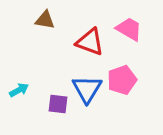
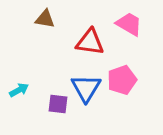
brown triangle: moved 1 px up
pink trapezoid: moved 5 px up
red triangle: rotated 12 degrees counterclockwise
blue triangle: moved 1 px left, 1 px up
